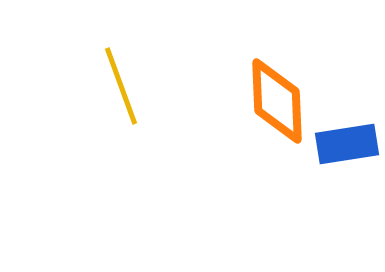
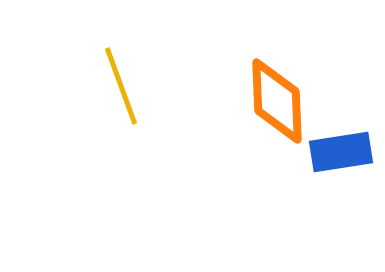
blue rectangle: moved 6 px left, 8 px down
